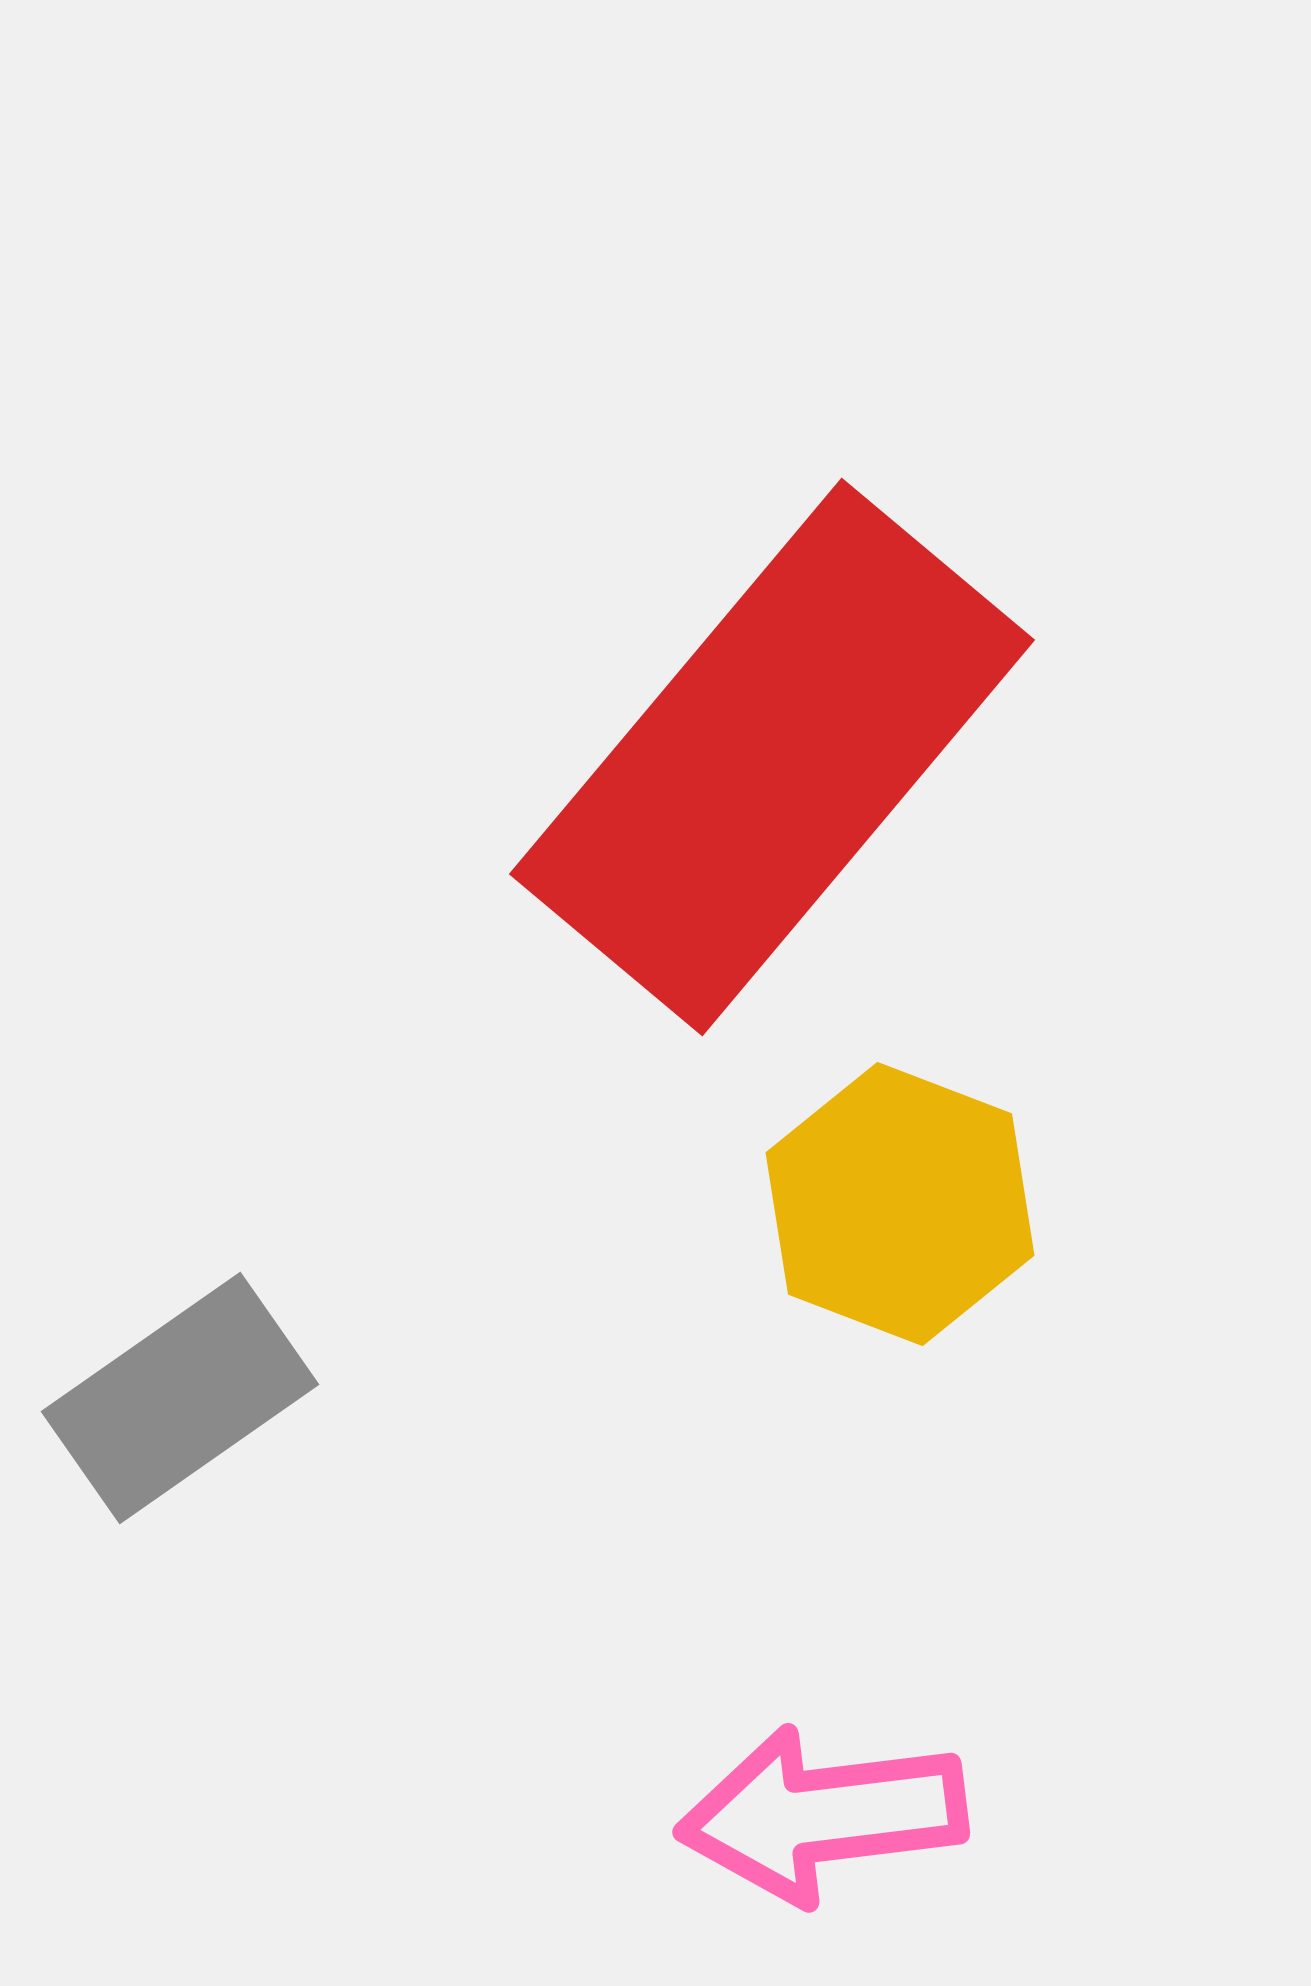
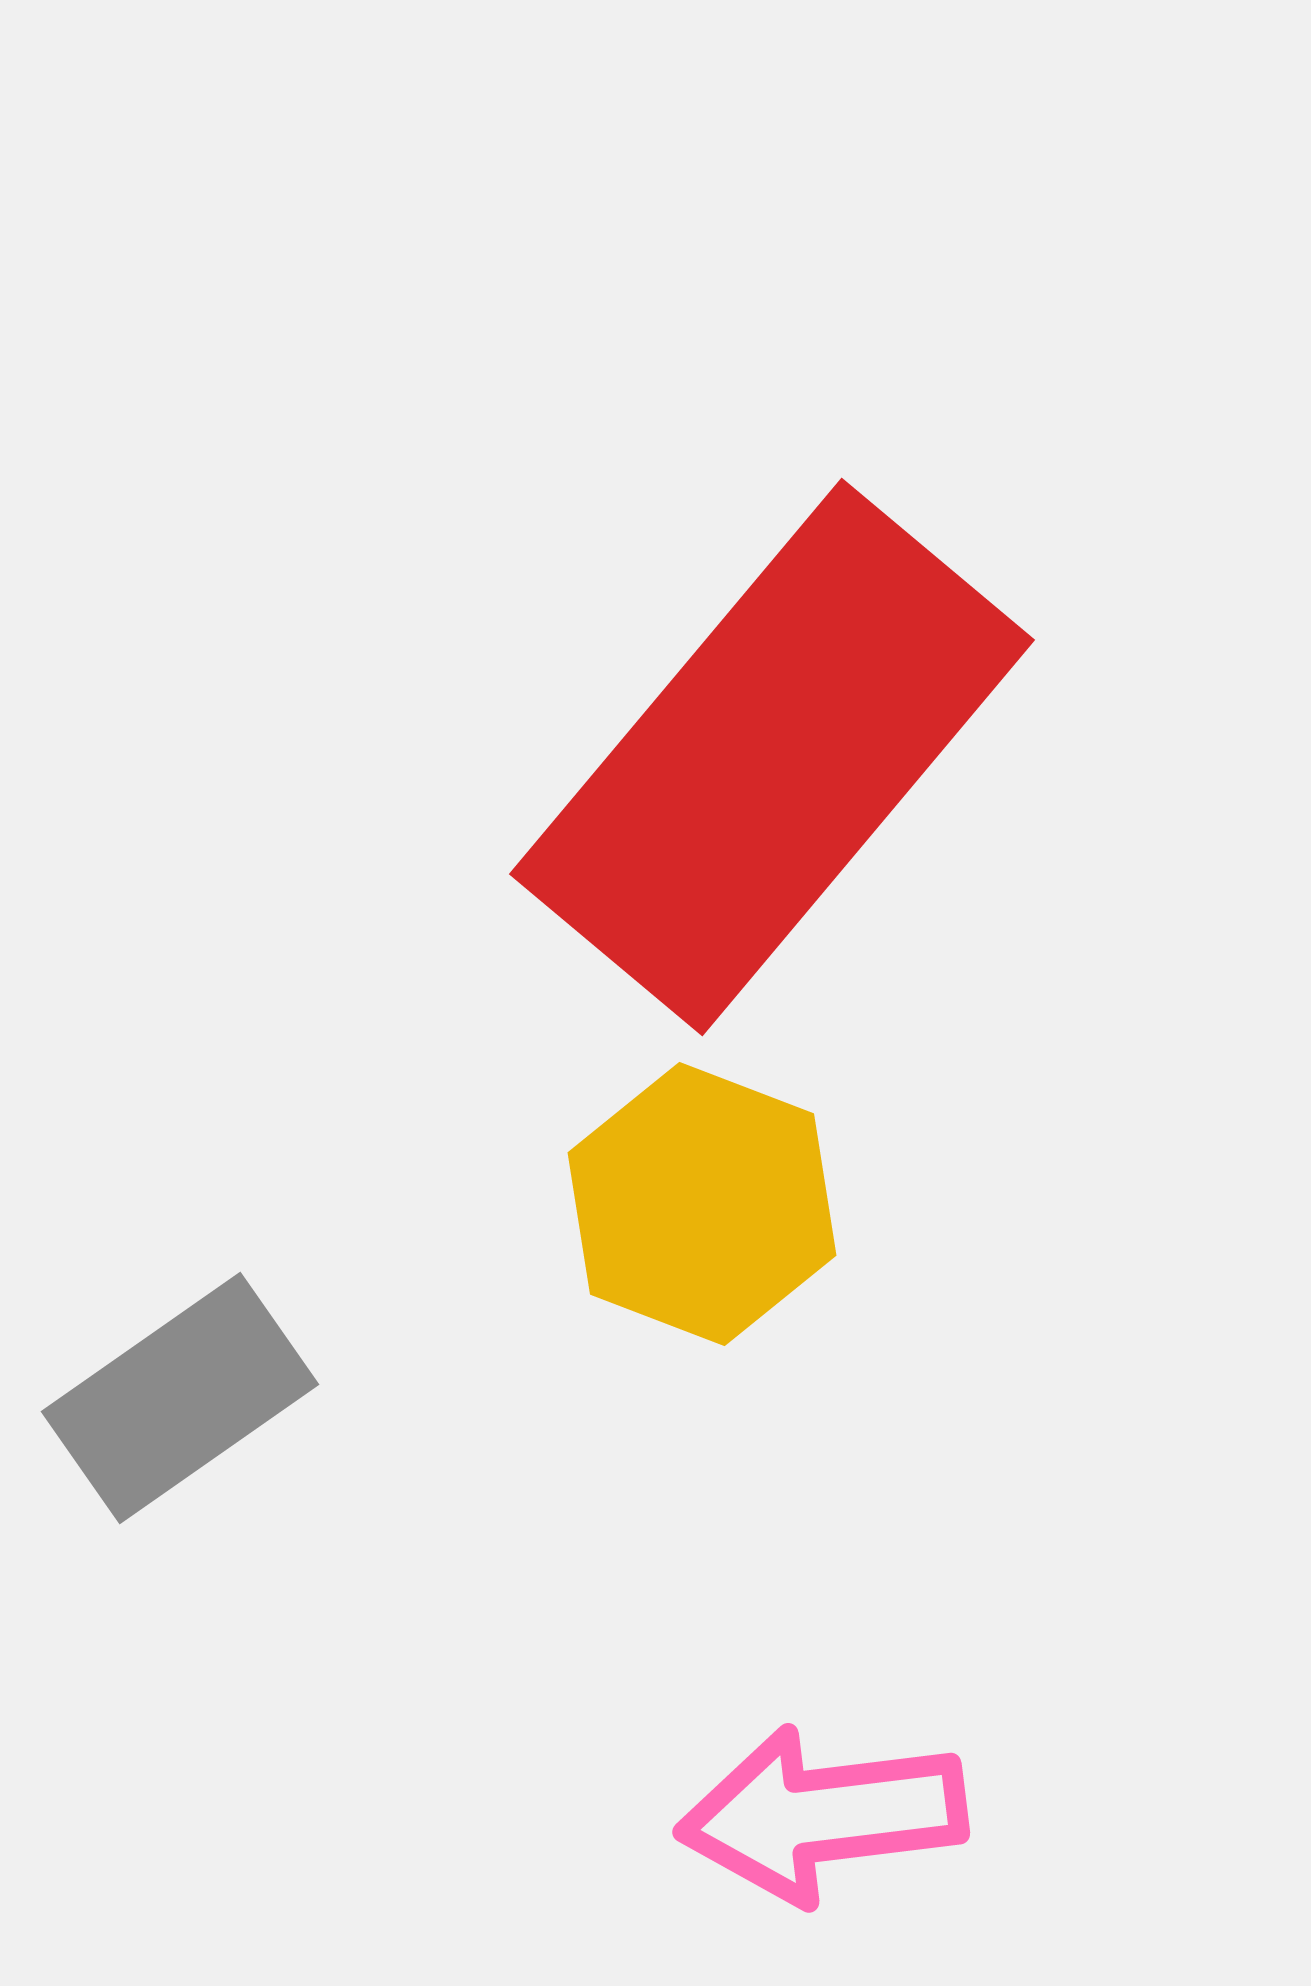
yellow hexagon: moved 198 px left
